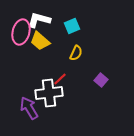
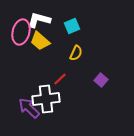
white cross: moved 3 px left, 6 px down
purple arrow: rotated 15 degrees counterclockwise
